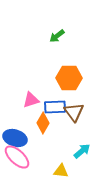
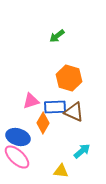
orange hexagon: rotated 15 degrees clockwise
pink triangle: moved 1 px down
brown triangle: rotated 30 degrees counterclockwise
blue ellipse: moved 3 px right, 1 px up
